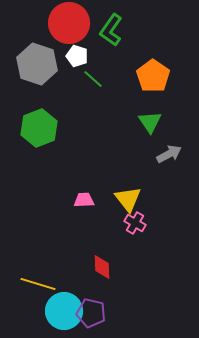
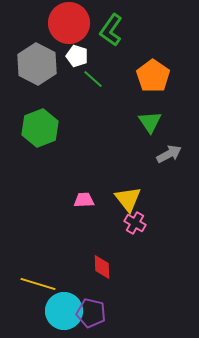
gray hexagon: rotated 9 degrees clockwise
green hexagon: moved 1 px right
